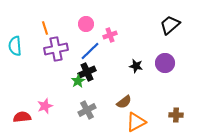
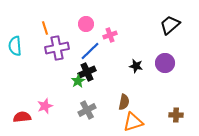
purple cross: moved 1 px right, 1 px up
brown semicircle: rotated 42 degrees counterclockwise
orange triangle: moved 3 px left; rotated 10 degrees clockwise
